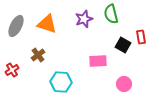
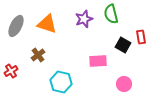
red cross: moved 1 px left, 1 px down
cyan hexagon: rotated 10 degrees clockwise
